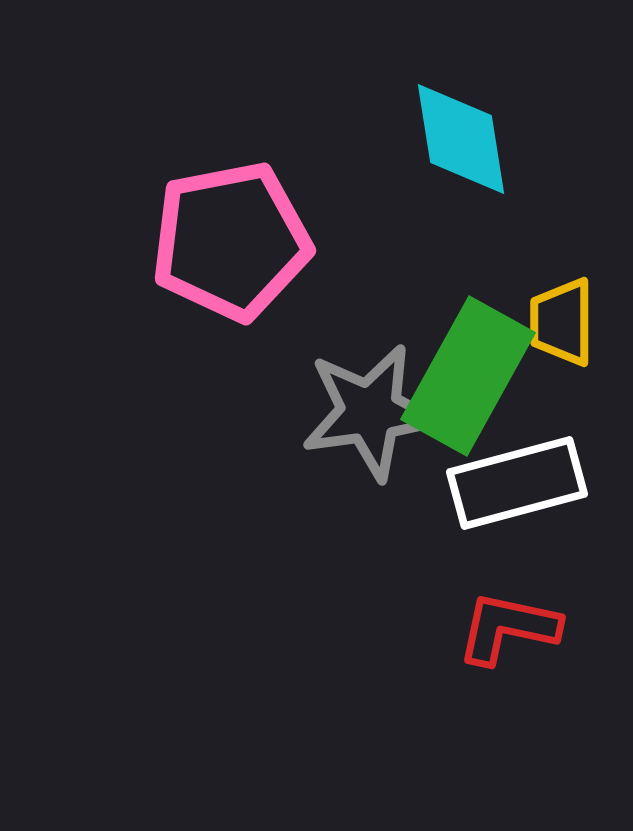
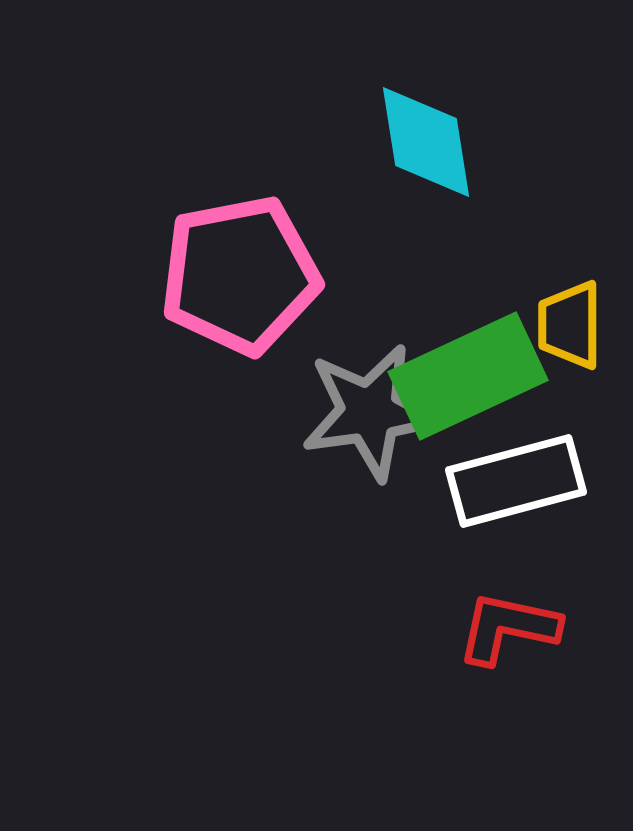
cyan diamond: moved 35 px left, 3 px down
pink pentagon: moved 9 px right, 34 px down
yellow trapezoid: moved 8 px right, 3 px down
green rectangle: rotated 36 degrees clockwise
white rectangle: moved 1 px left, 2 px up
